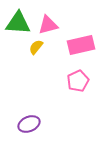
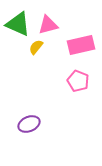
green triangle: moved 1 px down; rotated 20 degrees clockwise
pink pentagon: rotated 25 degrees counterclockwise
